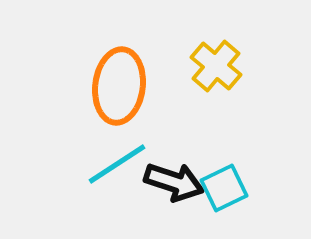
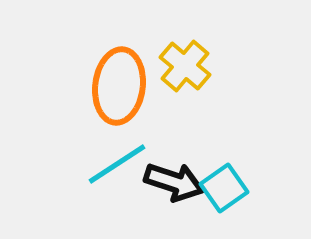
yellow cross: moved 31 px left
cyan square: rotated 9 degrees counterclockwise
